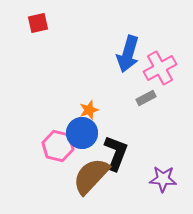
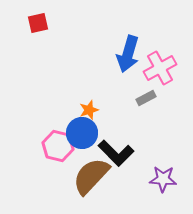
black L-shape: rotated 114 degrees clockwise
